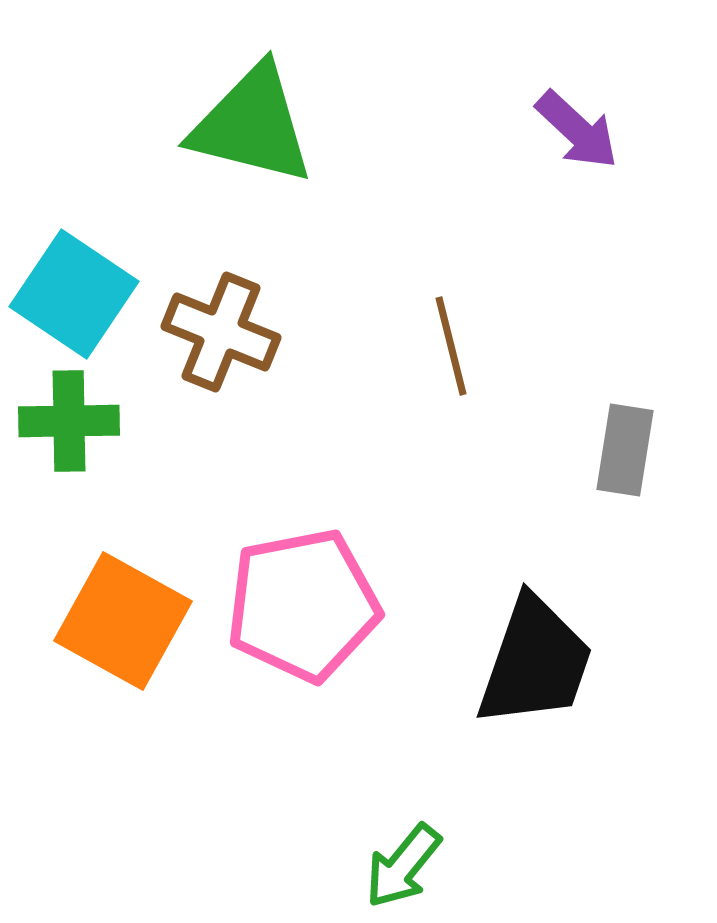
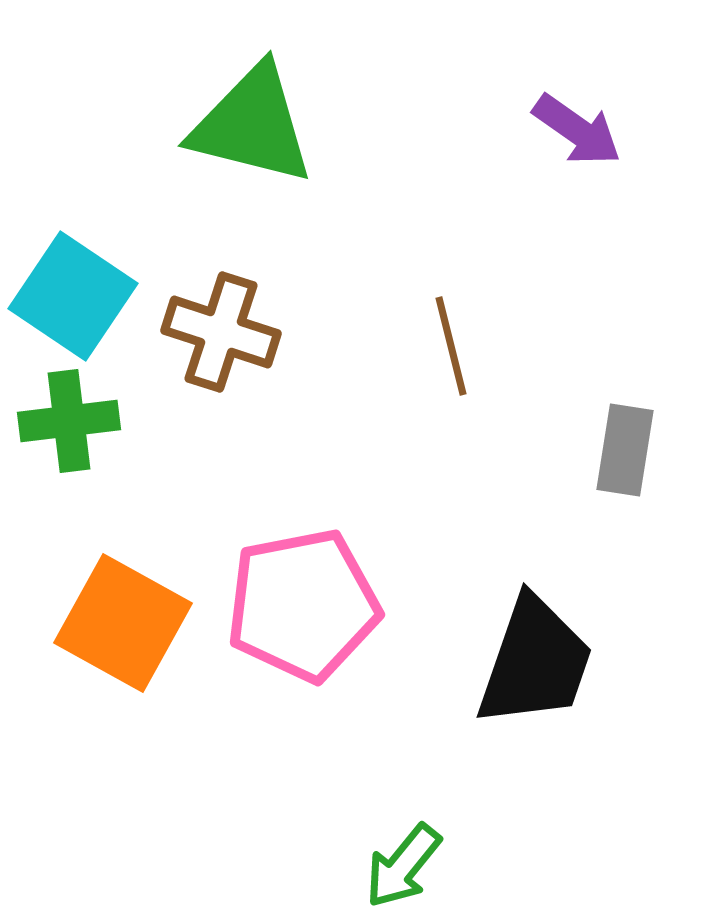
purple arrow: rotated 8 degrees counterclockwise
cyan square: moved 1 px left, 2 px down
brown cross: rotated 4 degrees counterclockwise
green cross: rotated 6 degrees counterclockwise
orange square: moved 2 px down
